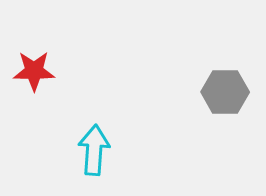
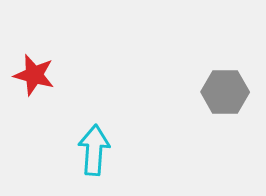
red star: moved 4 px down; rotated 15 degrees clockwise
